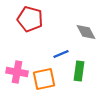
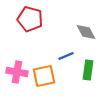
blue line: moved 5 px right, 2 px down
green rectangle: moved 9 px right, 1 px up
orange square: moved 3 px up
